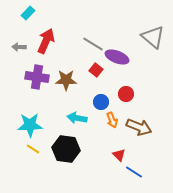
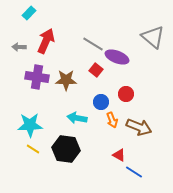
cyan rectangle: moved 1 px right
red triangle: rotated 16 degrees counterclockwise
